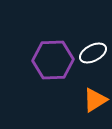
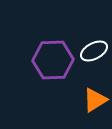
white ellipse: moved 1 px right, 2 px up
